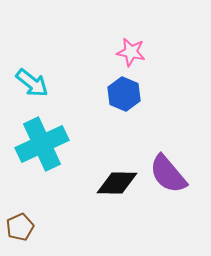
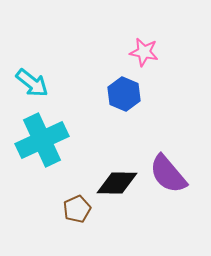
pink star: moved 13 px right
cyan cross: moved 4 px up
brown pentagon: moved 57 px right, 18 px up
